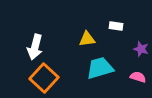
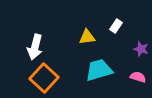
white rectangle: rotated 64 degrees counterclockwise
yellow triangle: moved 2 px up
cyan trapezoid: moved 1 px left, 2 px down
